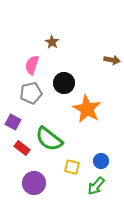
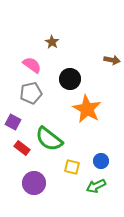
pink semicircle: rotated 108 degrees clockwise
black circle: moved 6 px right, 4 px up
green arrow: rotated 24 degrees clockwise
